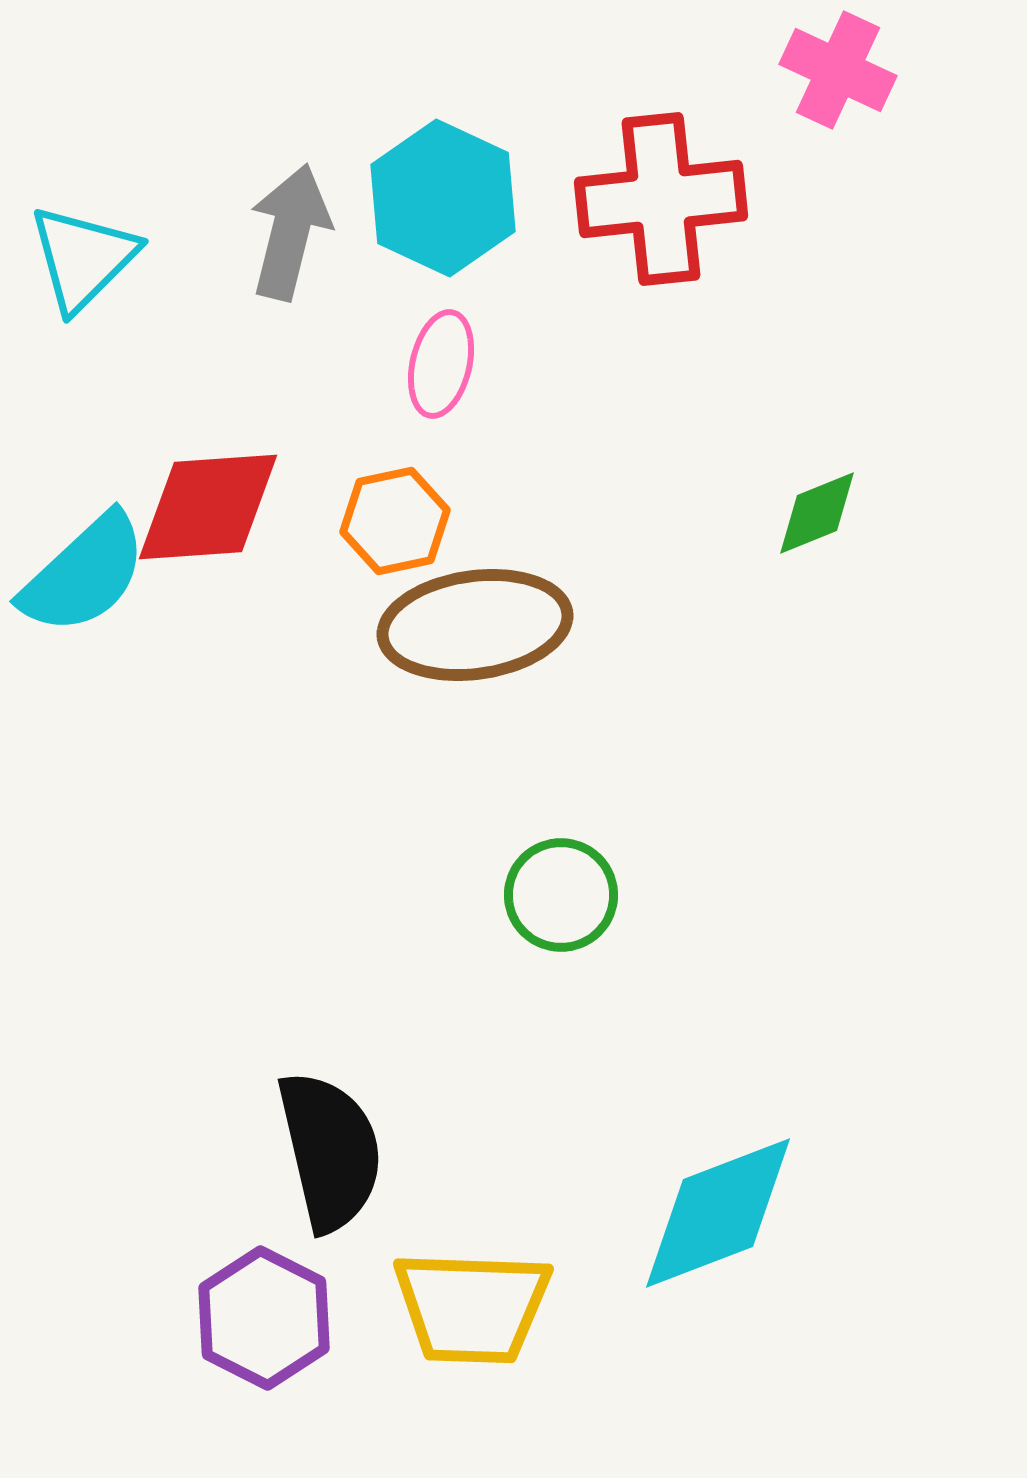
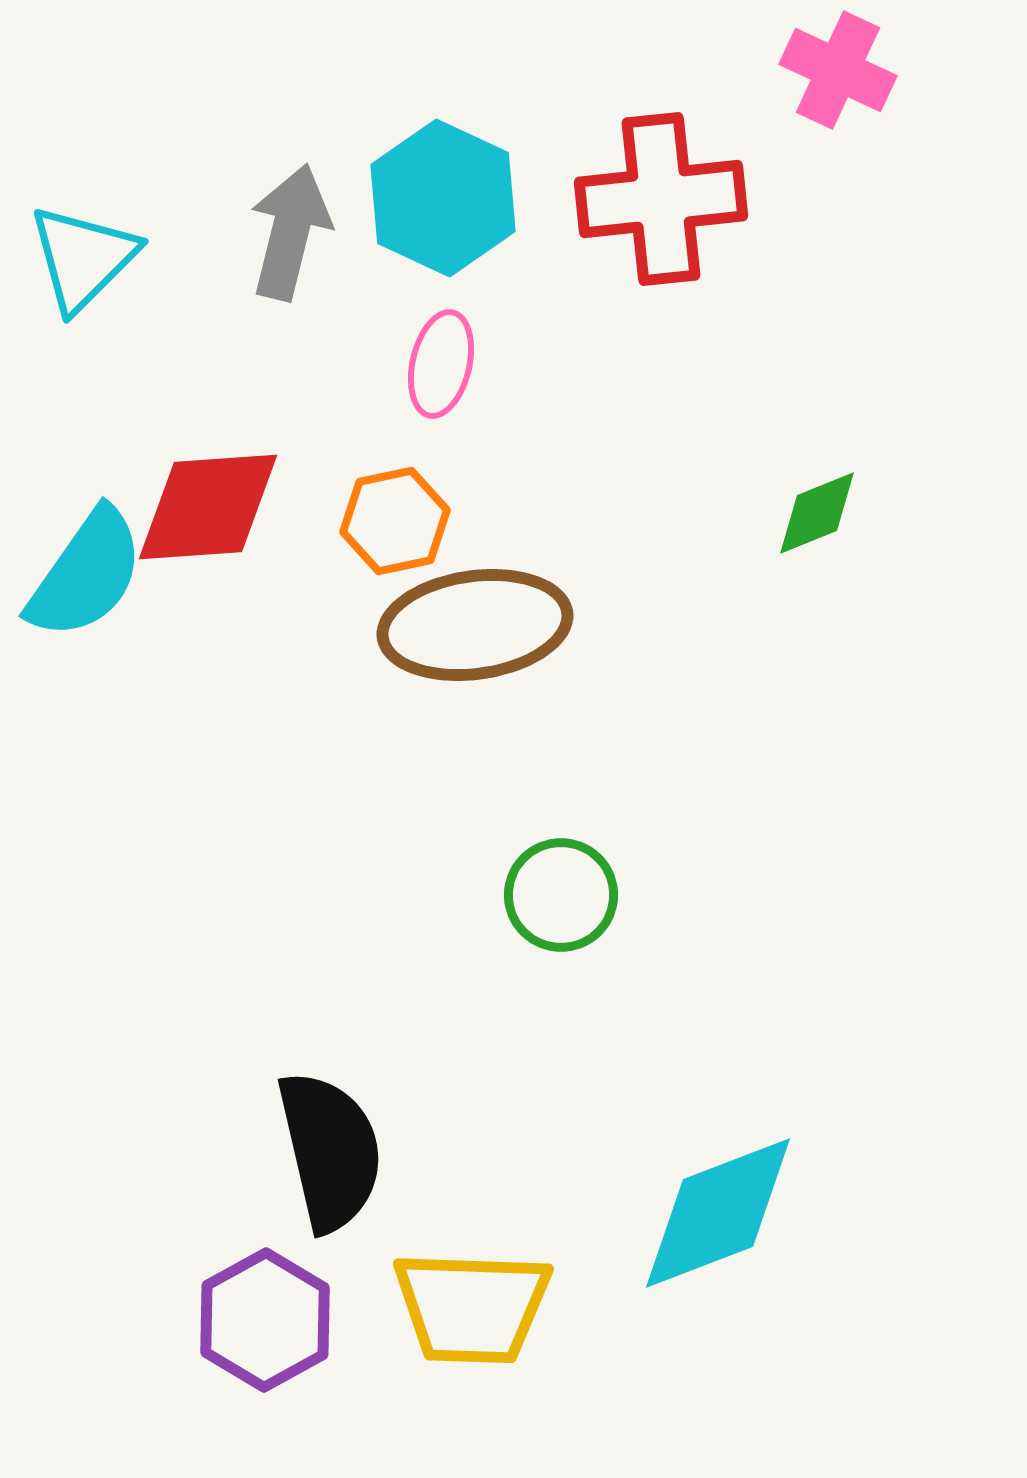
cyan semicircle: moved 2 px right; rotated 12 degrees counterclockwise
purple hexagon: moved 1 px right, 2 px down; rotated 4 degrees clockwise
